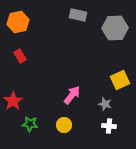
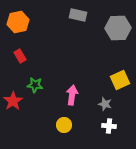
gray hexagon: moved 3 px right
pink arrow: rotated 30 degrees counterclockwise
green star: moved 5 px right, 39 px up
